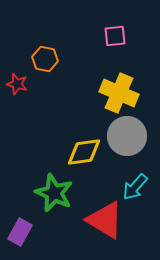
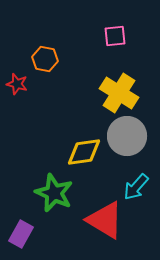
yellow cross: rotated 9 degrees clockwise
cyan arrow: moved 1 px right
purple rectangle: moved 1 px right, 2 px down
